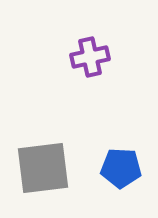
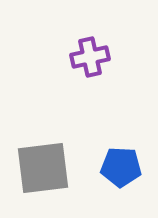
blue pentagon: moved 1 px up
